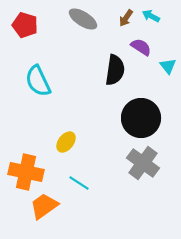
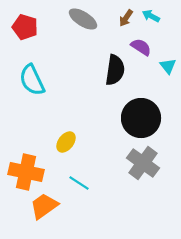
red pentagon: moved 2 px down
cyan semicircle: moved 6 px left, 1 px up
